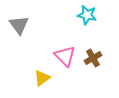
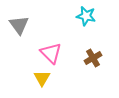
cyan star: moved 1 px left, 1 px down
pink triangle: moved 14 px left, 3 px up
yellow triangle: rotated 24 degrees counterclockwise
